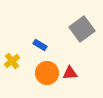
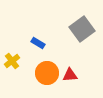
blue rectangle: moved 2 px left, 2 px up
red triangle: moved 2 px down
